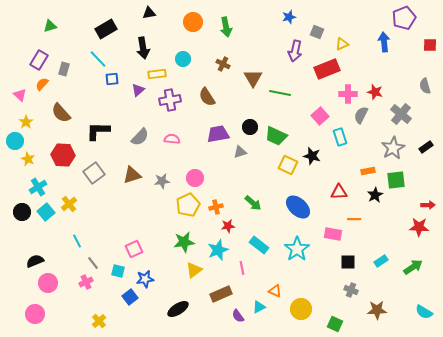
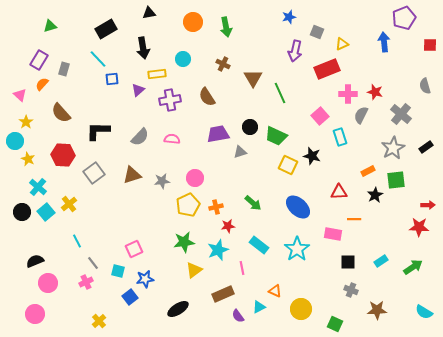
green line at (280, 93): rotated 55 degrees clockwise
orange rectangle at (368, 171): rotated 16 degrees counterclockwise
cyan cross at (38, 187): rotated 18 degrees counterclockwise
brown rectangle at (221, 294): moved 2 px right
